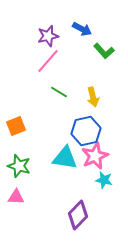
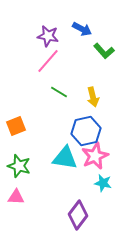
purple star: rotated 25 degrees clockwise
cyan star: moved 1 px left, 3 px down
purple diamond: rotated 8 degrees counterclockwise
